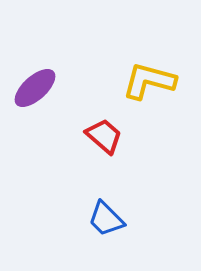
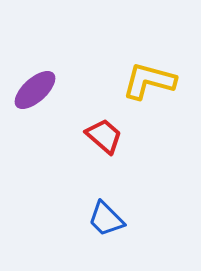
purple ellipse: moved 2 px down
